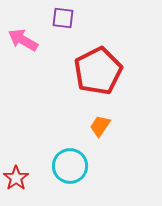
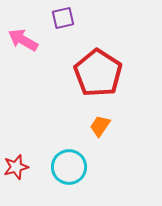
purple square: rotated 20 degrees counterclockwise
red pentagon: moved 2 px down; rotated 12 degrees counterclockwise
cyan circle: moved 1 px left, 1 px down
red star: moved 11 px up; rotated 20 degrees clockwise
